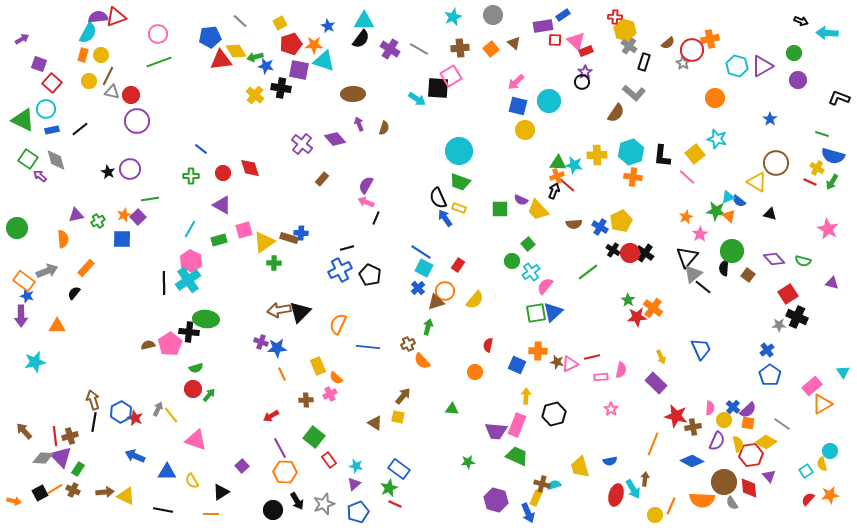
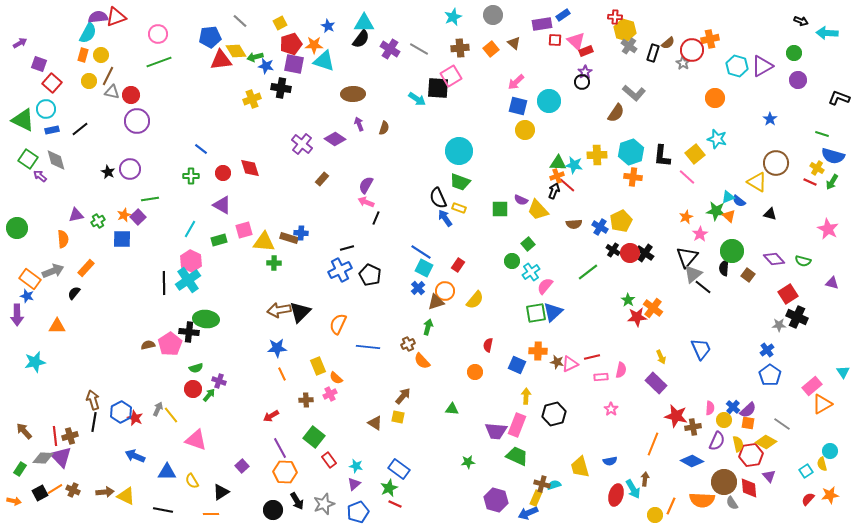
cyan triangle at (364, 21): moved 2 px down
purple rectangle at (543, 26): moved 1 px left, 2 px up
purple arrow at (22, 39): moved 2 px left, 4 px down
black rectangle at (644, 62): moved 9 px right, 9 px up
purple square at (299, 70): moved 5 px left, 6 px up
yellow cross at (255, 95): moved 3 px left, 4 px down; rotated 30 degrees clockwise
purple diamond at (335, 139): rotated 15 degrees counterclockwise
yellow triangle at (264, 242): rotated 40 degrees clockwise
gray arrow at (47, 271): moved 6 px right
orange rectangle at (24, 281): moved 6 px right, 2 px up
purple arrow at (21, 316): moved 4 px left, 1 px up
purple cross at (261, 342): moved 42 px left, 39 px down
green rectangle at (78, 469): moved 58 px left
blue arrow at (528, 513): rotated 90 degrees clockwise
